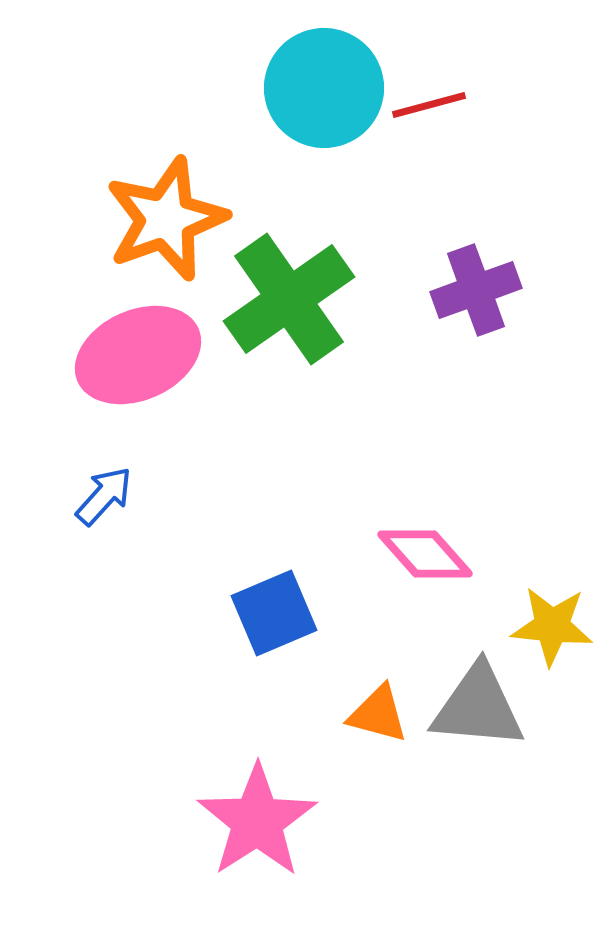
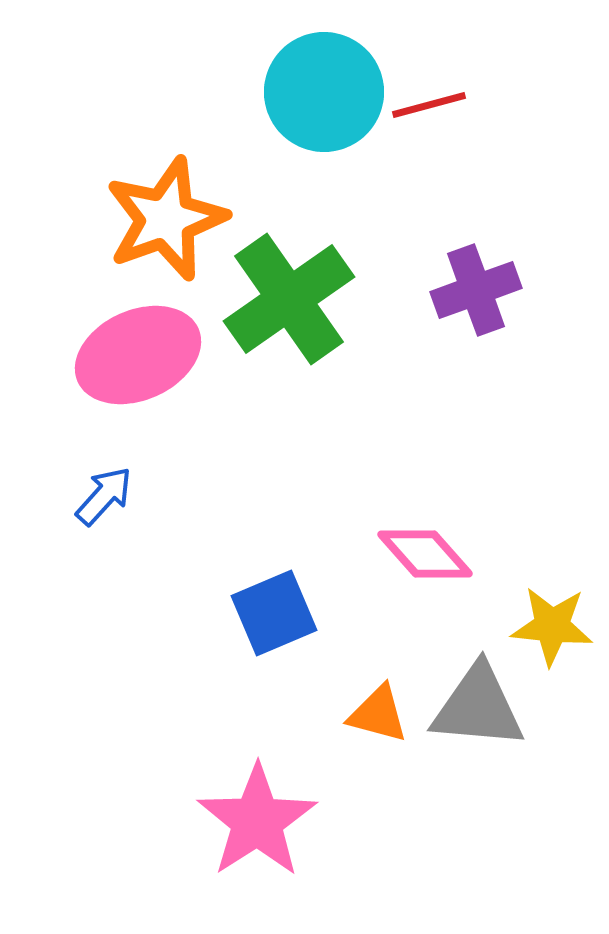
cyan circle: moved 4 px down
